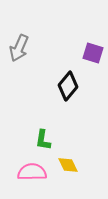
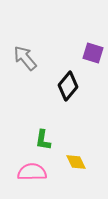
gray arrow: moved 6 px right, 10 px down; rotated 116 degrees clockwise
yellow diamond: moved 8 px right, 3 px up
